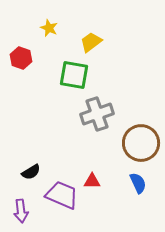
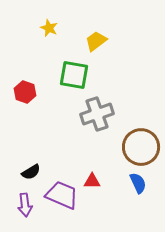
yellow trapezoid: moved 5 px right, 1 px up
red hexagon: moved 4 px right, 34 px down
brown circle: moved 4 px down
purple arrow: moved 4 px right, 6 px up
